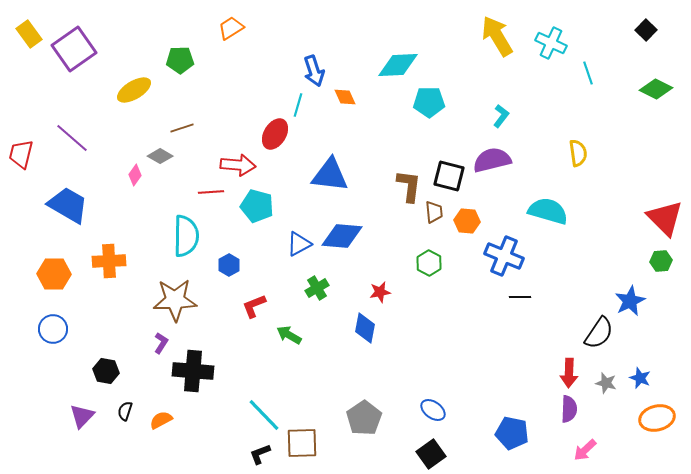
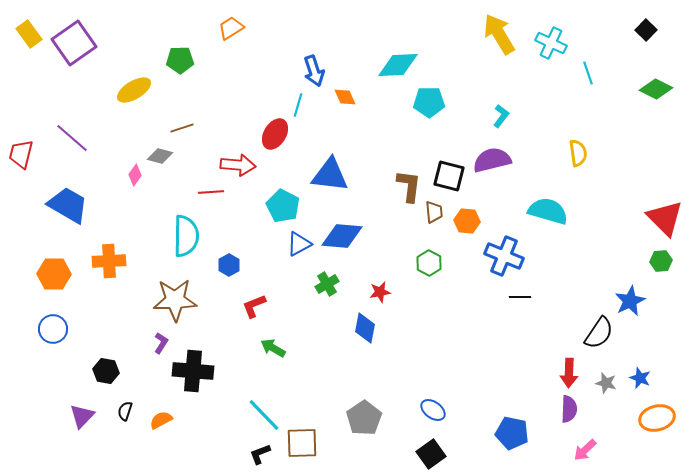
yellow arrow at (497, 36): moved 2 px right, 2 px up
purple square at (74, 49): moved 6 px up
gray diamond at (160, 156): rotated 15 degrees counterclockwise
cyan pentagon at (257, 206): moved 26 px right; rotated 12 degrees clockwise
green cross at (317, 288): moved 10 px right, 4 px up
green arrow at (289, 335): moved 16 px left, 13 px down
